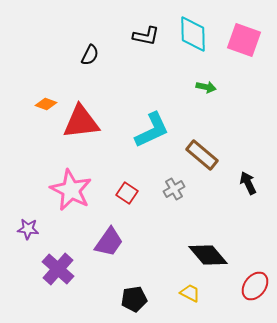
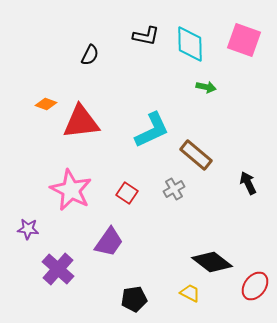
cyan diamond: moved 3 px left, 10 px down
brown rectangle: moved 6 px left
black diamond: moved 4 px right, 7 px down; rotated 12 degrees counterclockwise
